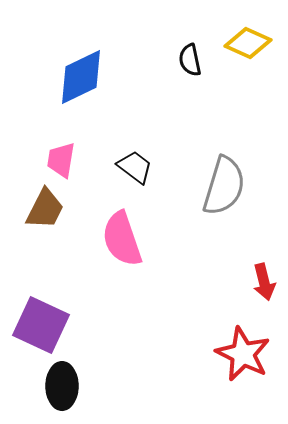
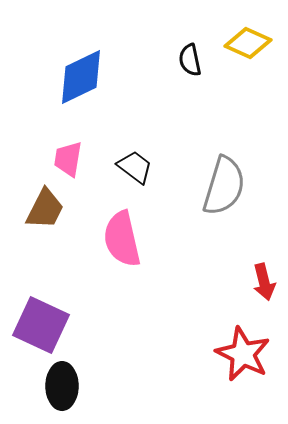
pink trapezoid: moved 7 px right, 1 px up
pink semicircle: rotated 6 degrees clockwise
